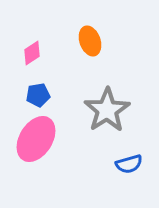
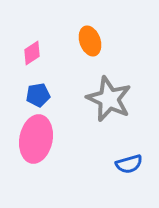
gray star: moved 2 px right, 11 px up; rotated 15 degrees counterclockwise
pink ellipse: rotated 21 degrees counterclockwise
